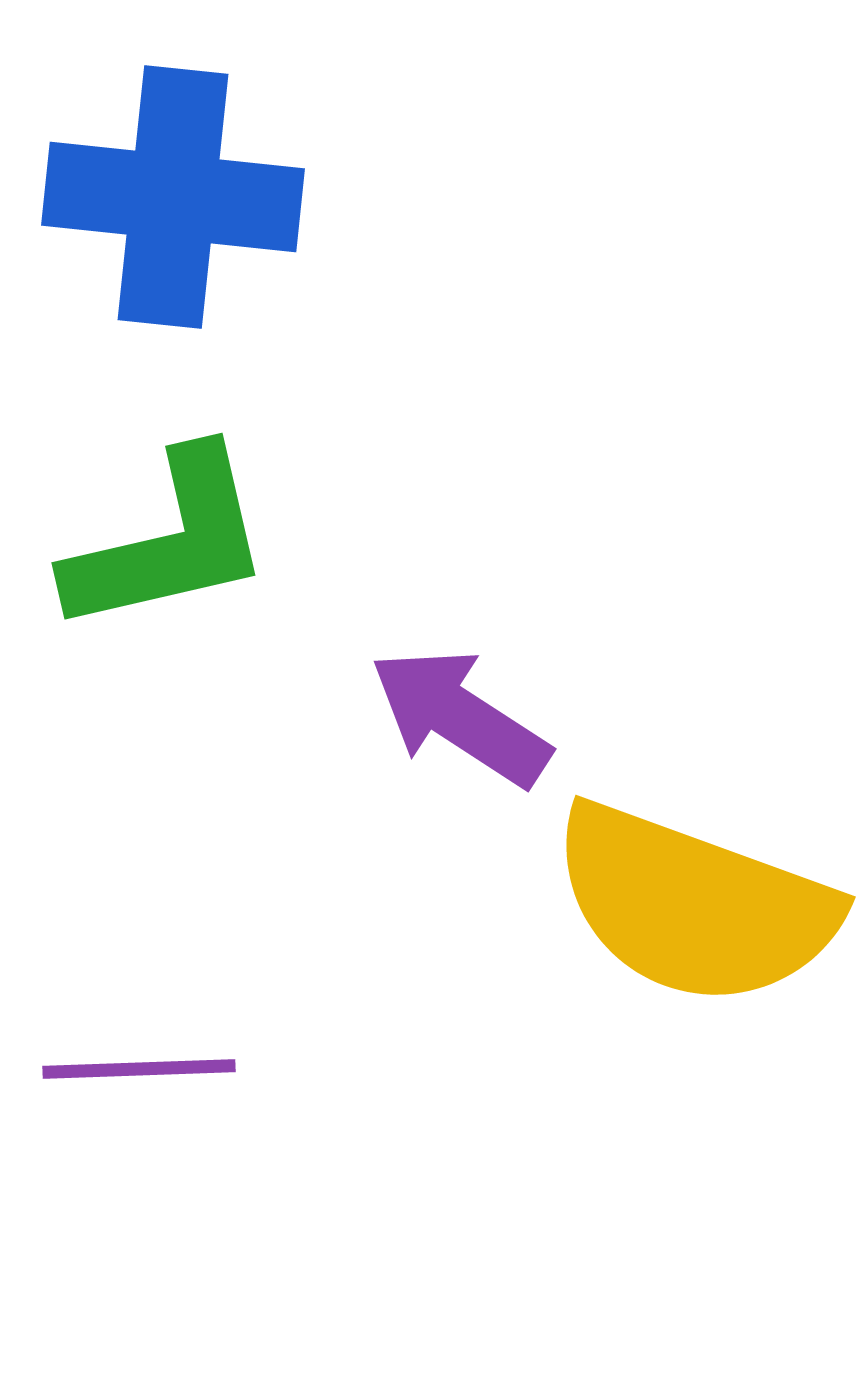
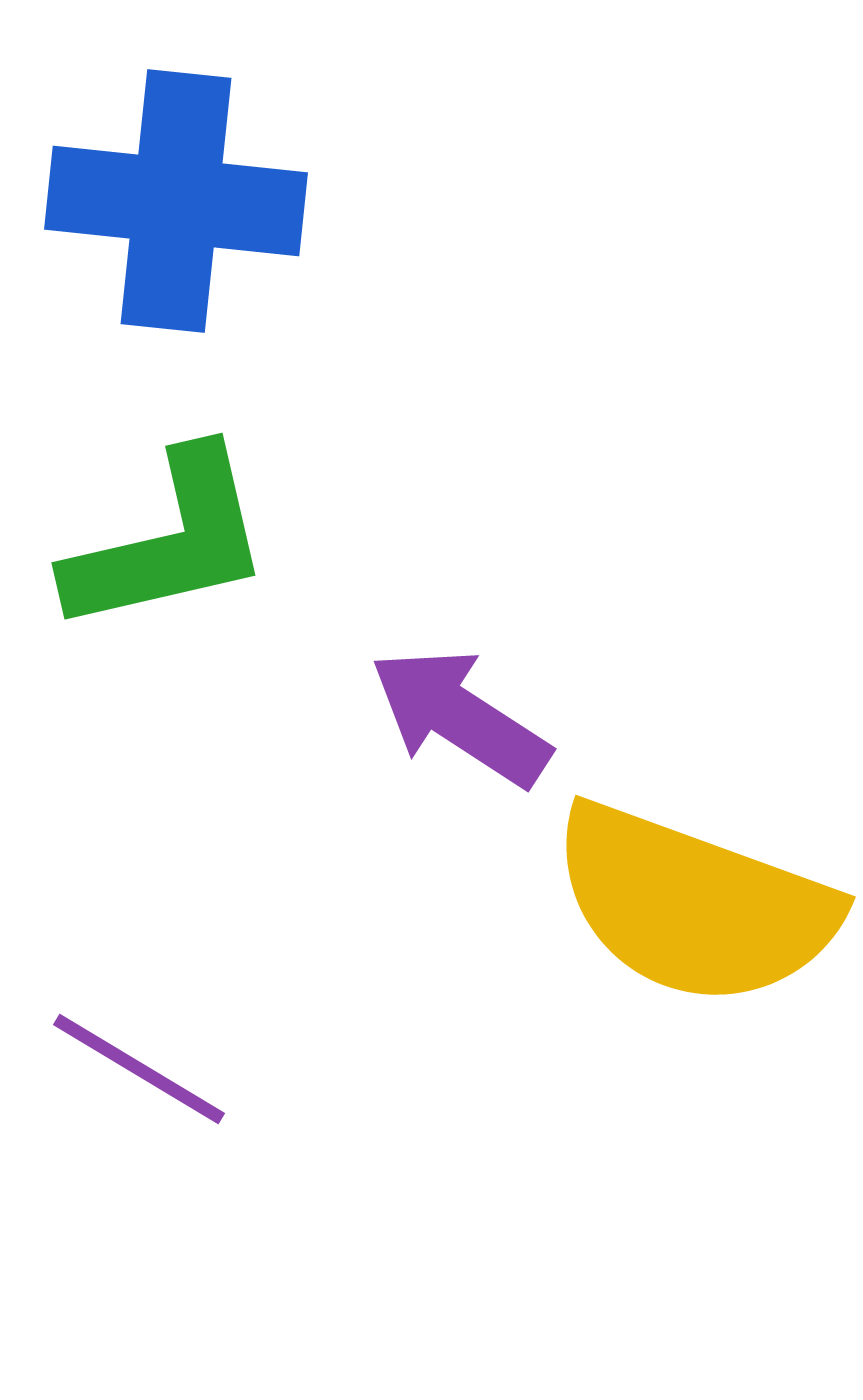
blue cross: moved 3 px right, 4 px down
purple line: rotated 33 degrees clockwise
